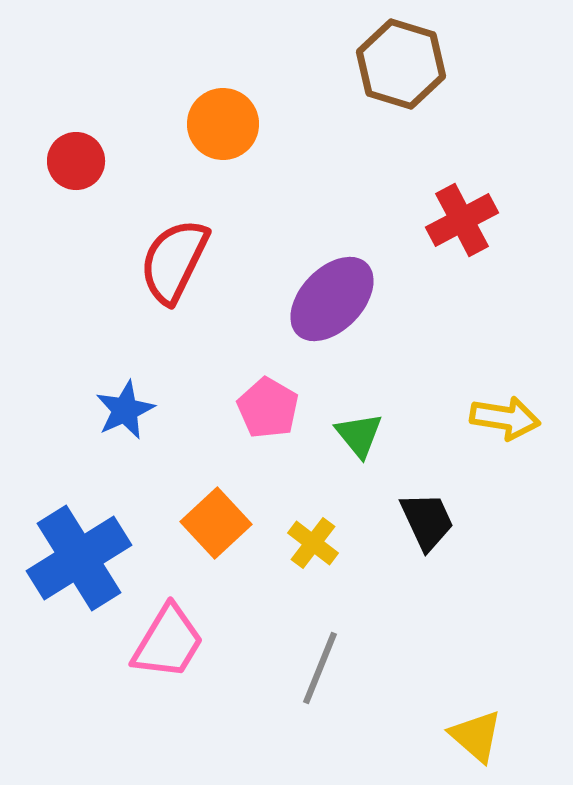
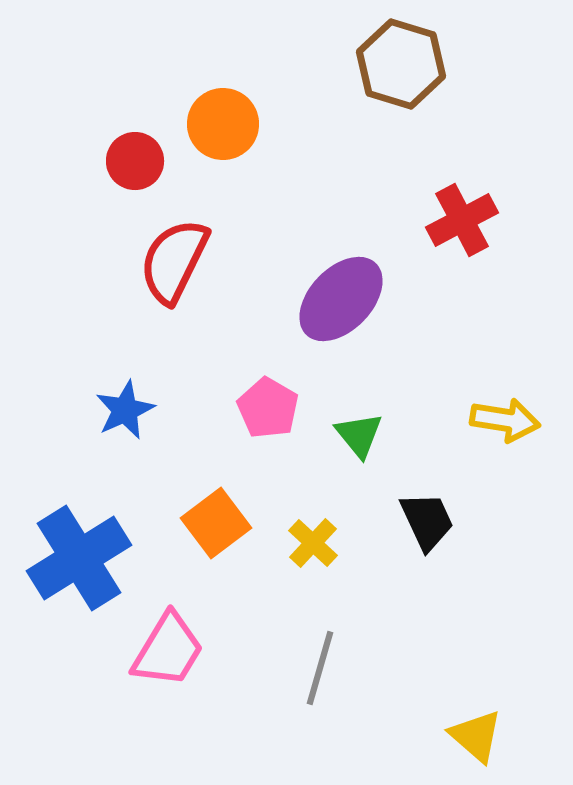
red circle: moved 59 px right
purple ellipse: moved 9 px right
yellow arrow: moved 2 px down
orange square: rotated 6 degrees clockwise
yellow cross: rotated 6 degrees clockwise
pink trapezoid: moved 8 px down
gray line: rotated 6 degrees counterclockwise
